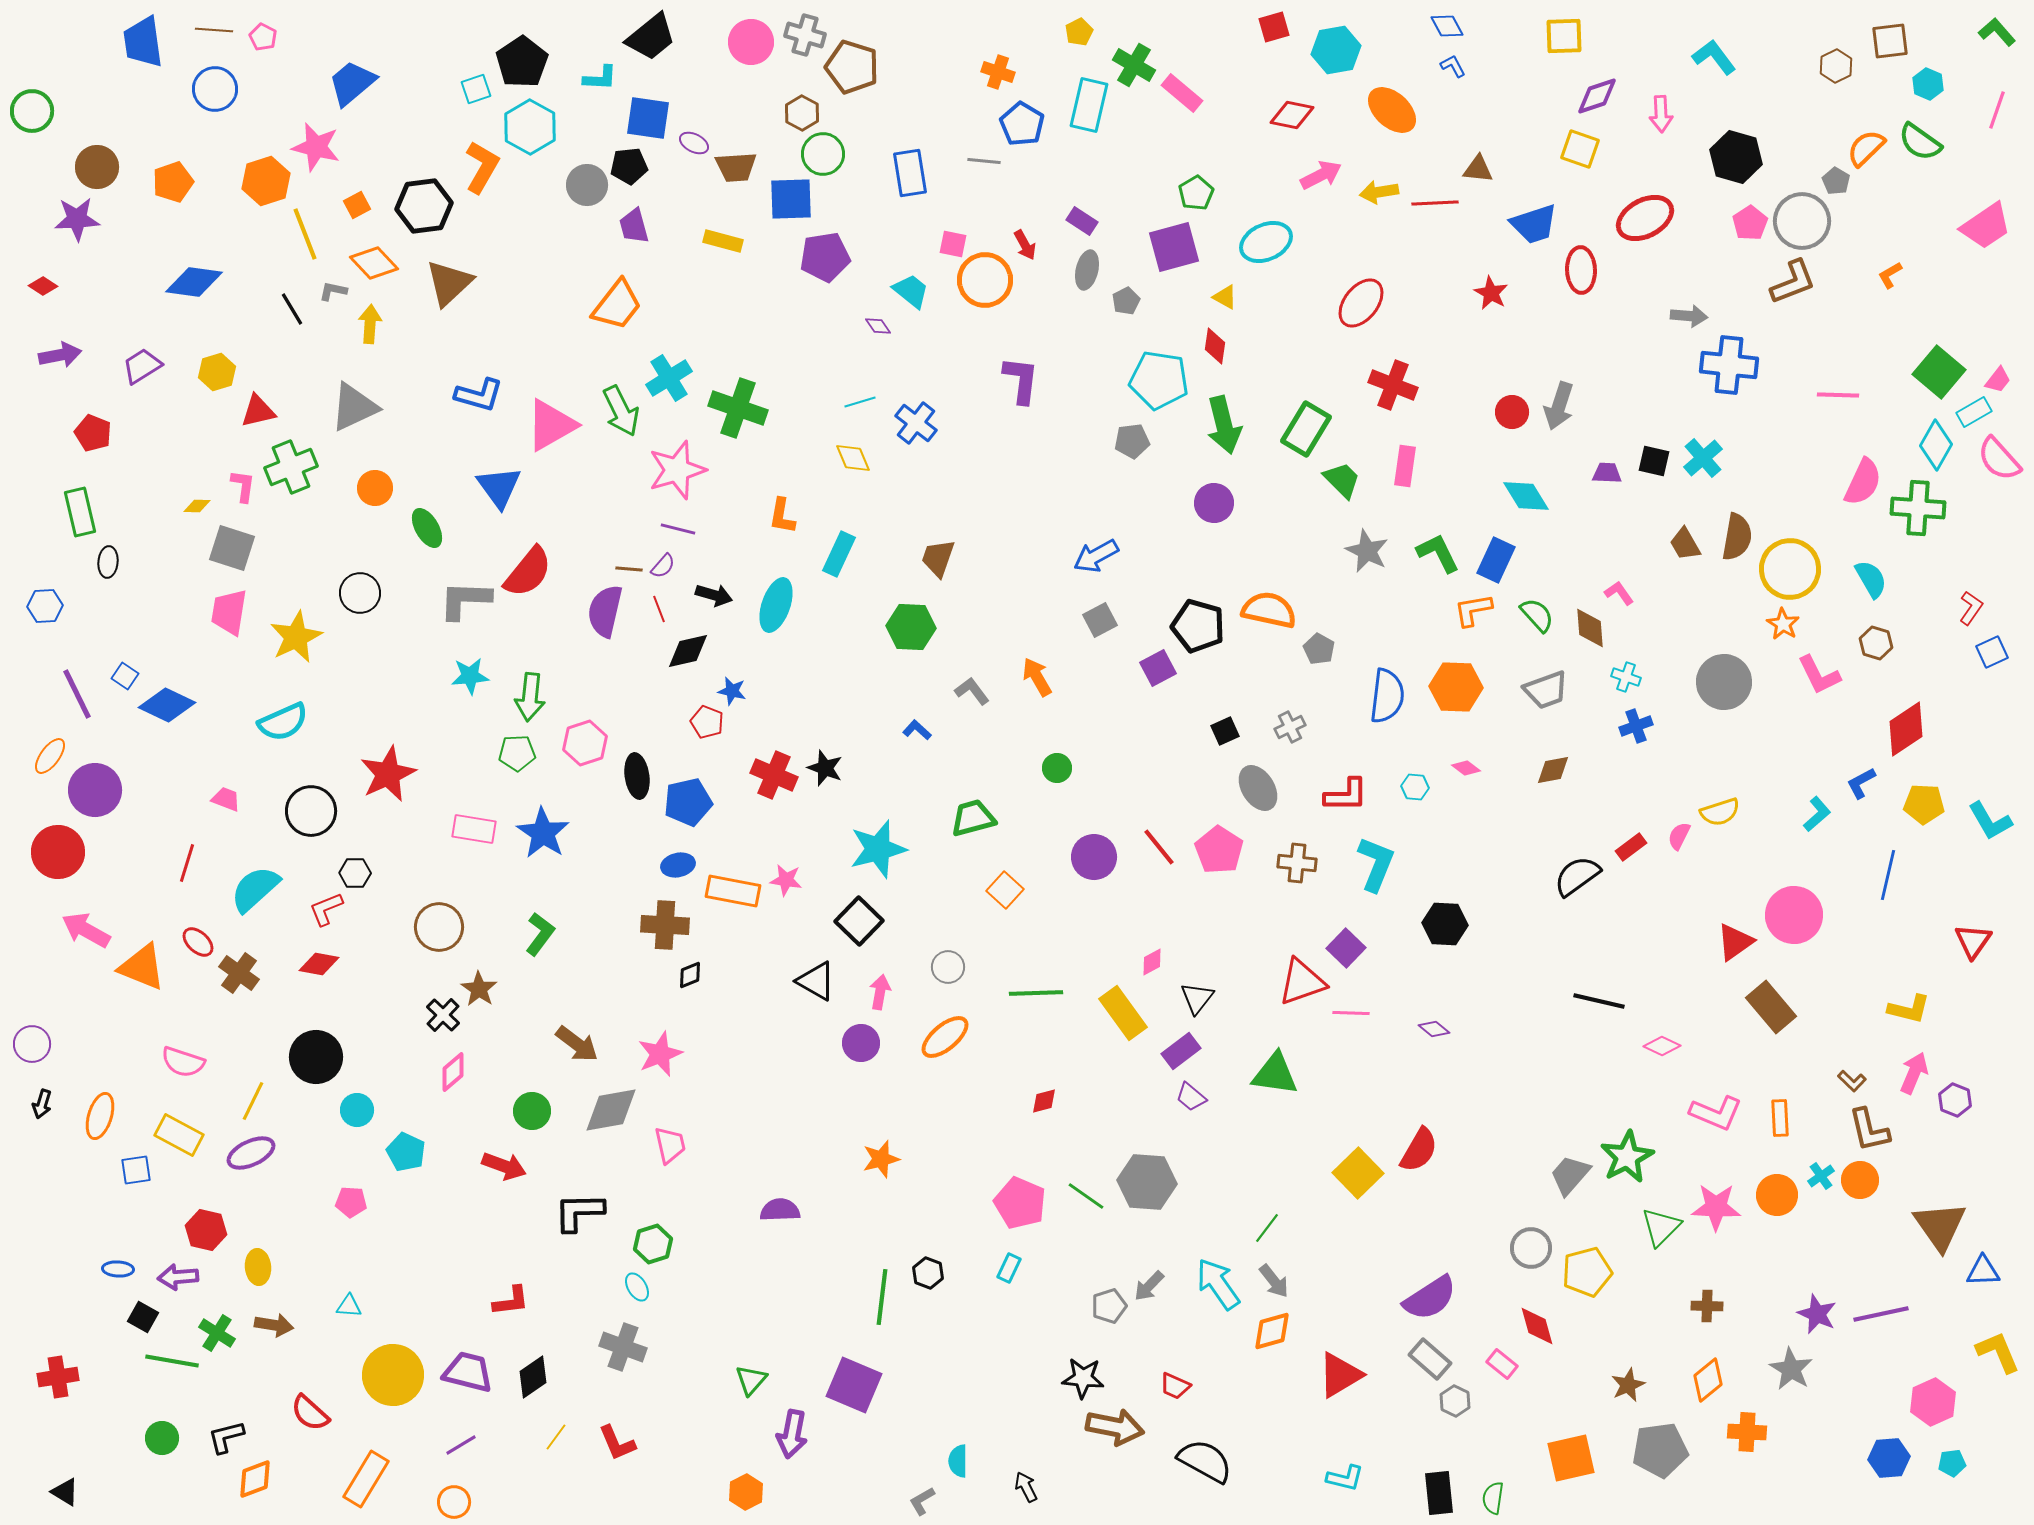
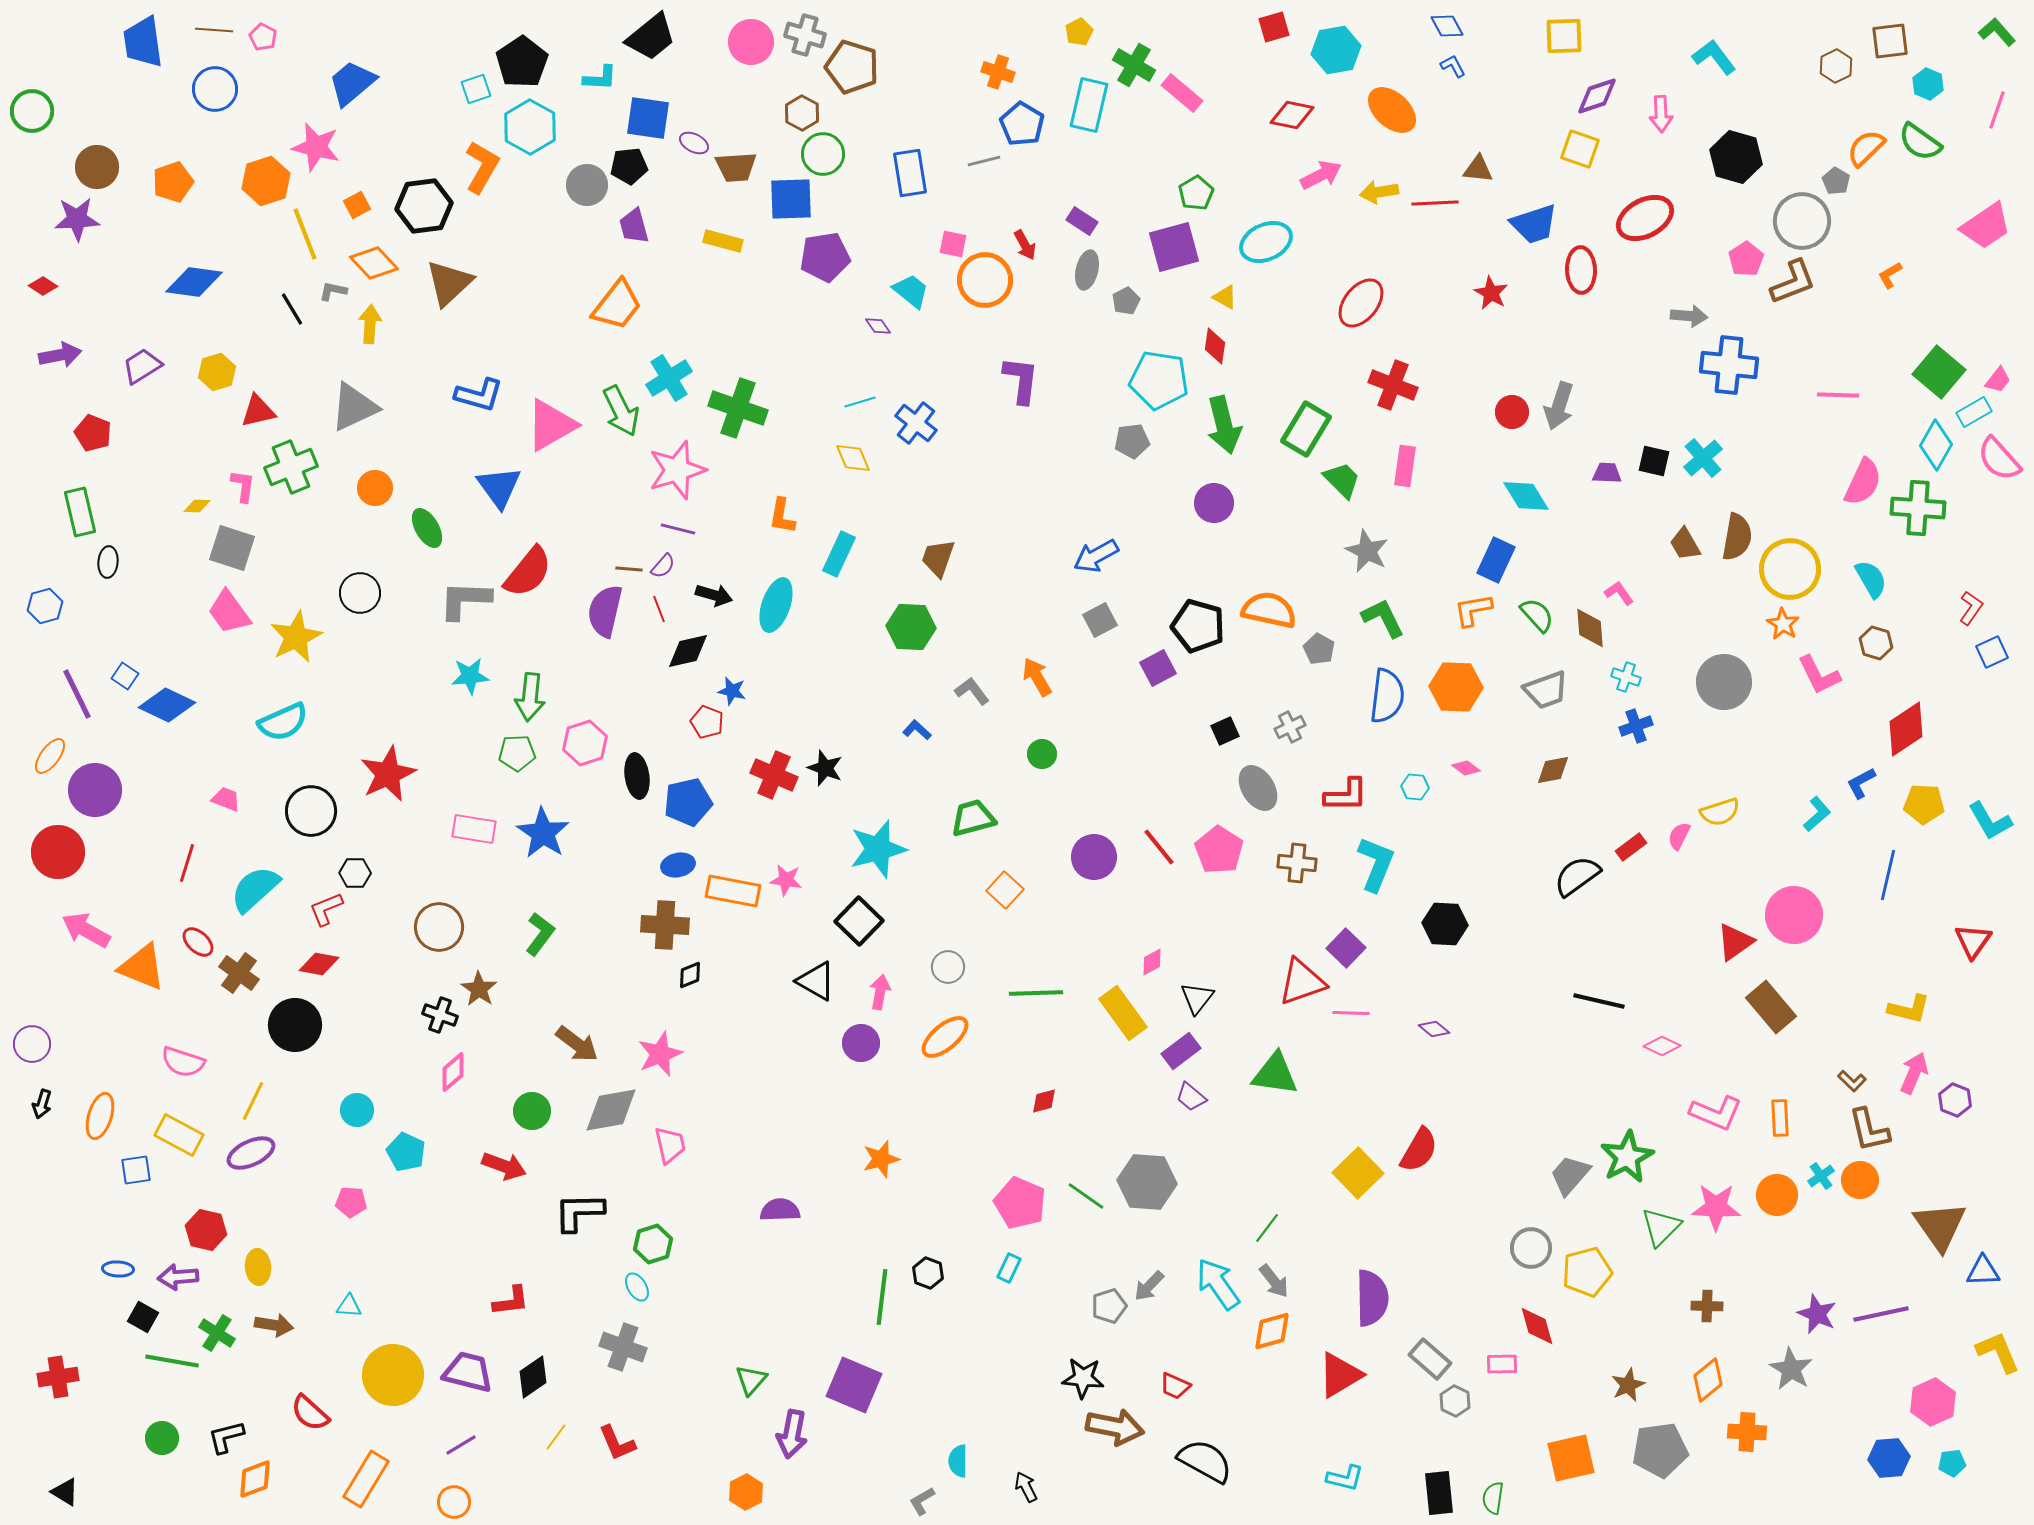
gray line at (984, 161): rotated 20 degrees counterclockwise
pink pentagon at (1750, 223): moved 4 px left, 36 px down
green L-shape at (1438, 553): moved 55 px left, 65 px down
blue hexagon at (45, 606): rotated 12 degrees counterclockwise
pink trapezoid at (229, 612): rotated 45 degrees counterclockwise
green circle at (1057, 768): moved 15 px left, 14 px up
black cross at (443, 1015): moved 3 px left; rotated 24 degrees counterclockwise
black circle at (316, 1057): moved 21 px left, 32 px up
purple semicircle at (1430, 1298): moved 58 px left; rotated 58 degrees counterclockwise
pink rectangle at (1502, 1364): rotated 40 degrees counterclockwise
